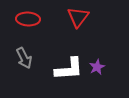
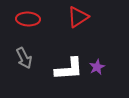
red triangle: rotated 20 degrees clockwise
